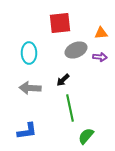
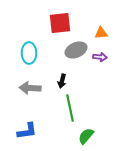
black arrow: moved 1 px left, 1 px down; rotated 32 degrees counterclockwise
